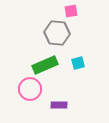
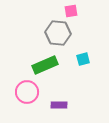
gray hexagon: moved 1 px right
cyan square: moved 5 px right, 4 px up
pink circle: moved 3 px left, 3 px down
